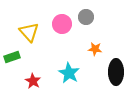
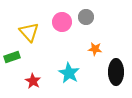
pink circle: moved 2 px up
